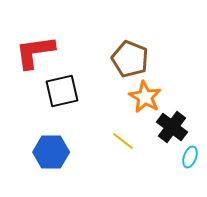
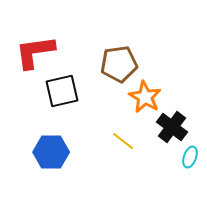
brown pentagon: moved 11 px left, 5 px down; rotated 30 degrees counterclockwise
